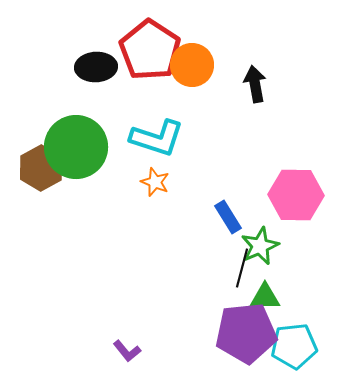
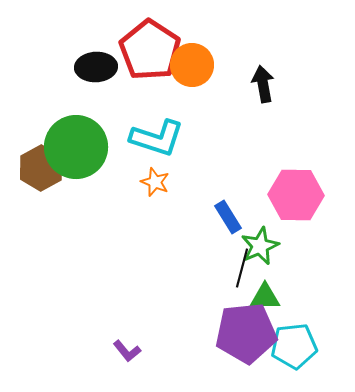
black arrow: moved 8 px right
